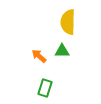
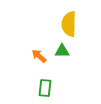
yellow semicircle: moved 1 px right, 2 px down
green rectangle: rotated 12 degrees counterclockwise
